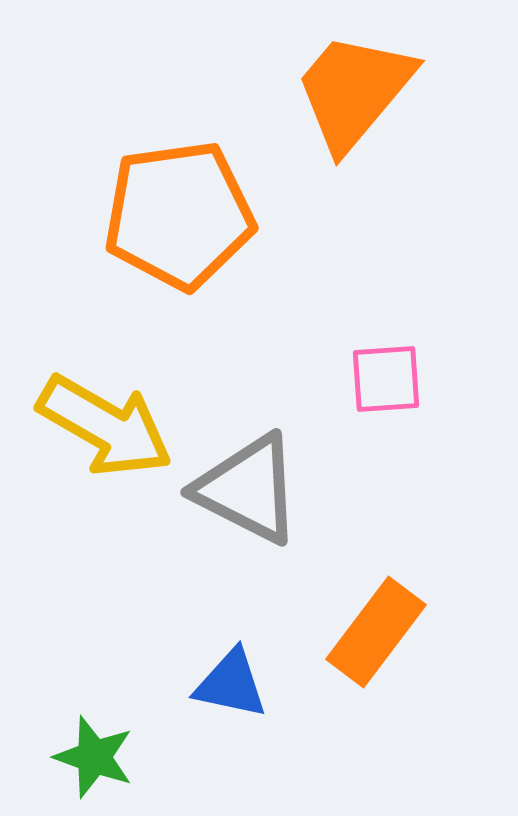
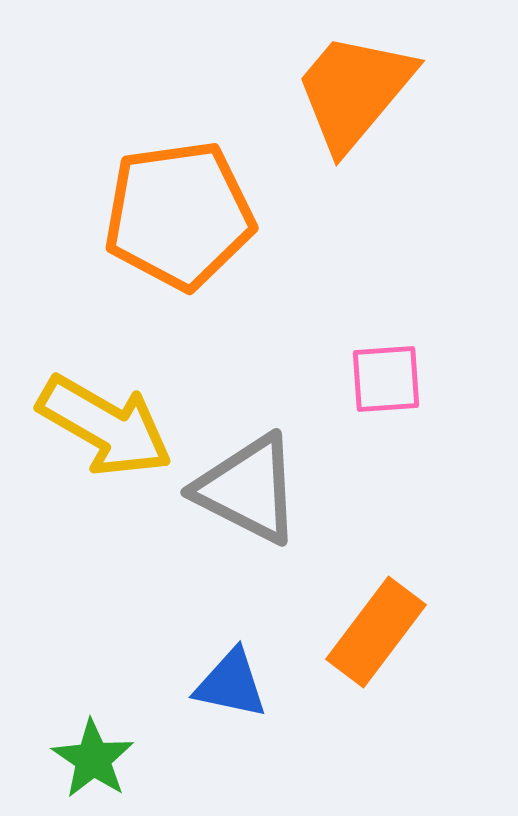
green star: moved 1 px left, 2 px down; rotated 14 degrees clockwise
